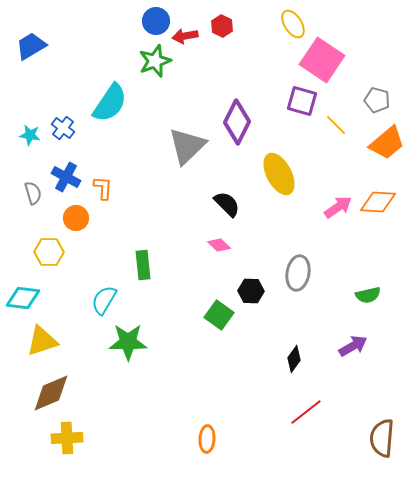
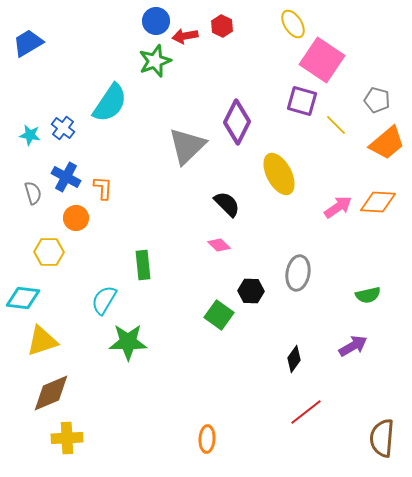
blue trapezoid at (31, 46): moved 3 px left, 3 px up
